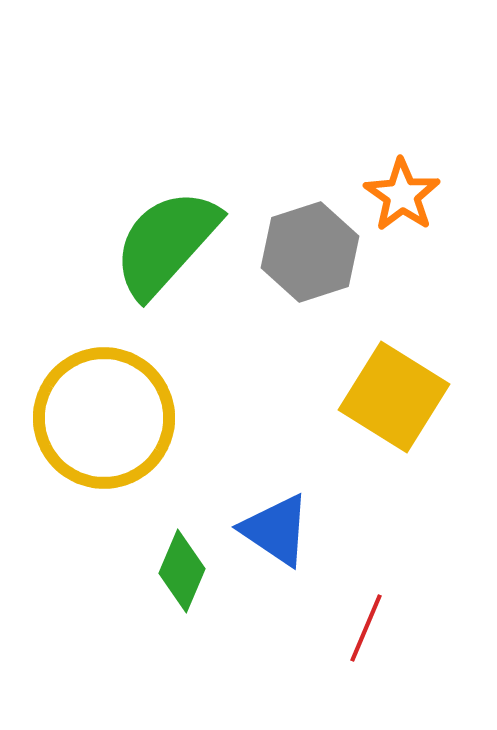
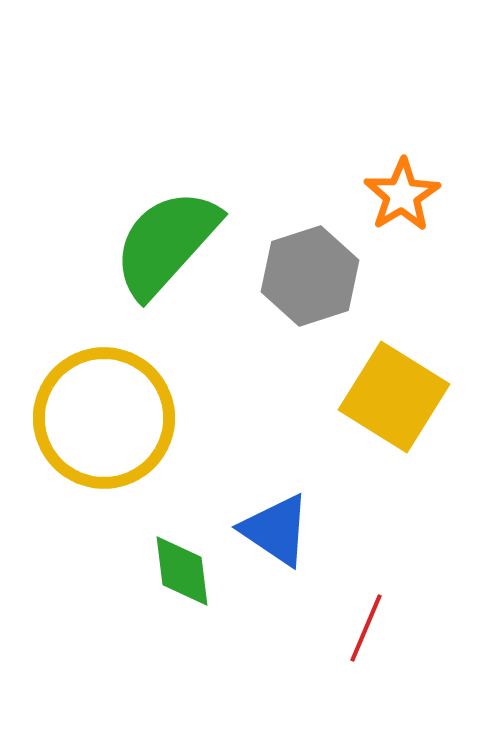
orange star: rotated 6 degrees clockwise
gray hexagon: moved 24 px down
green diamond: rotated 30 degrees counterclockwise
